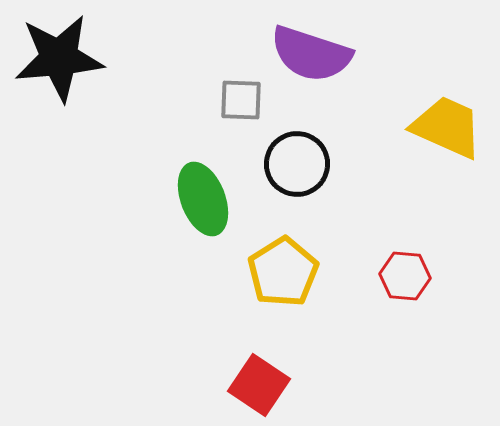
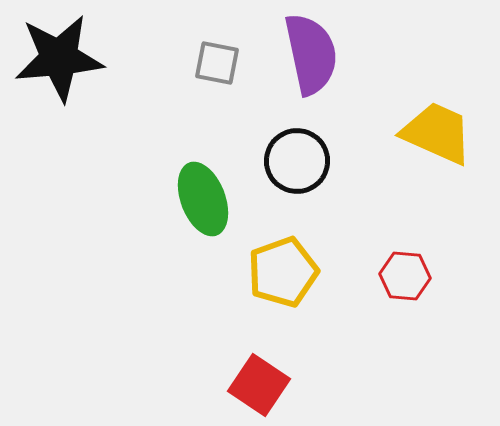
purple semicircle: rotated 120 degrees counterclockwise
gray square: moved 24 px left, 37 px up; rotated 9 degrees clockwise
yellow trapezoid: moved 10 px left, 6 px down
black circle: moved 3 px up
yellow pentagon: rotated 12 degrees clockwise
